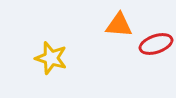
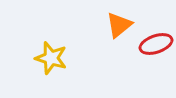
orange triangle: rotated 44 degrees counterclockwise
